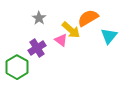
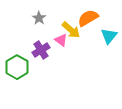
purple cross: moved 4 px right, 2 px down
